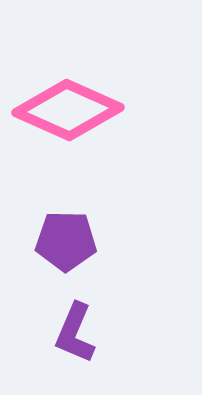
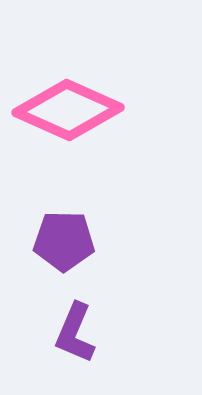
purple pentagon: moved 2 px left
